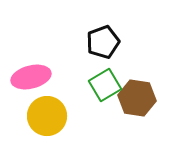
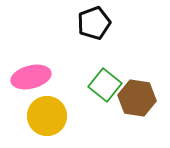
black pentagon: moved 9 px left, 19 px up
green square: rotated 20 degrees counterclockwise
